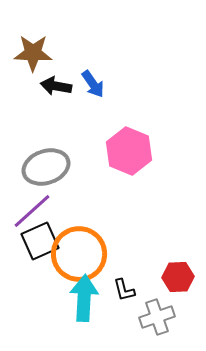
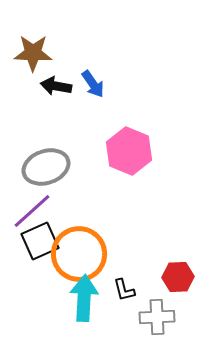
gray cross: rotated 16 degrees clockwise
